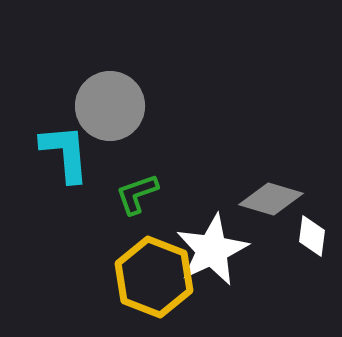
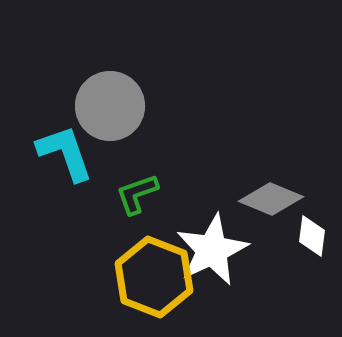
cyan L-shape: rotated 14 degrees counterclockwise
gray diamond: rotated 6 degrees clockwise
